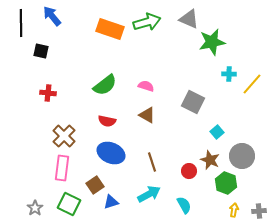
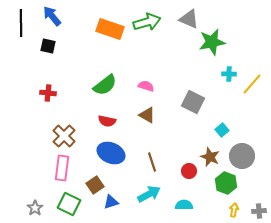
black square: moved 7 px right, 5 px up
cyan square: moved 5 px right, 2 px up
brown star: moved 3 px up
cyan semicircle: rotated 60 degrees counterclockwise
